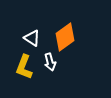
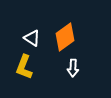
white arrow: moved 23 px right, 6 px down; rotated 18 degrees clockwise
